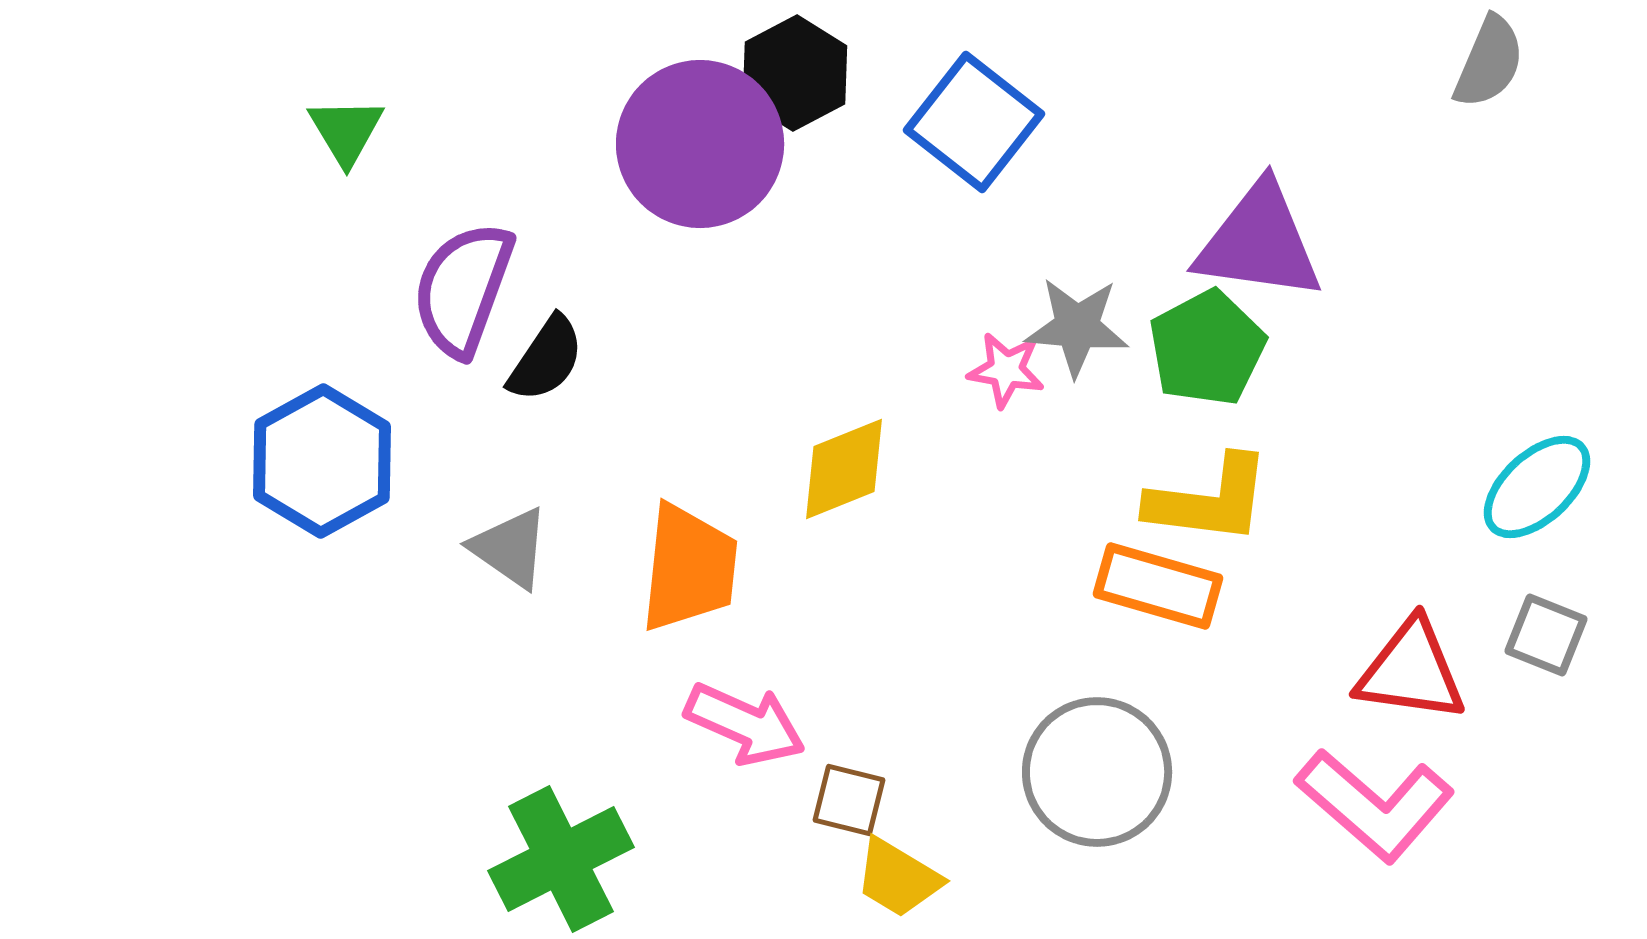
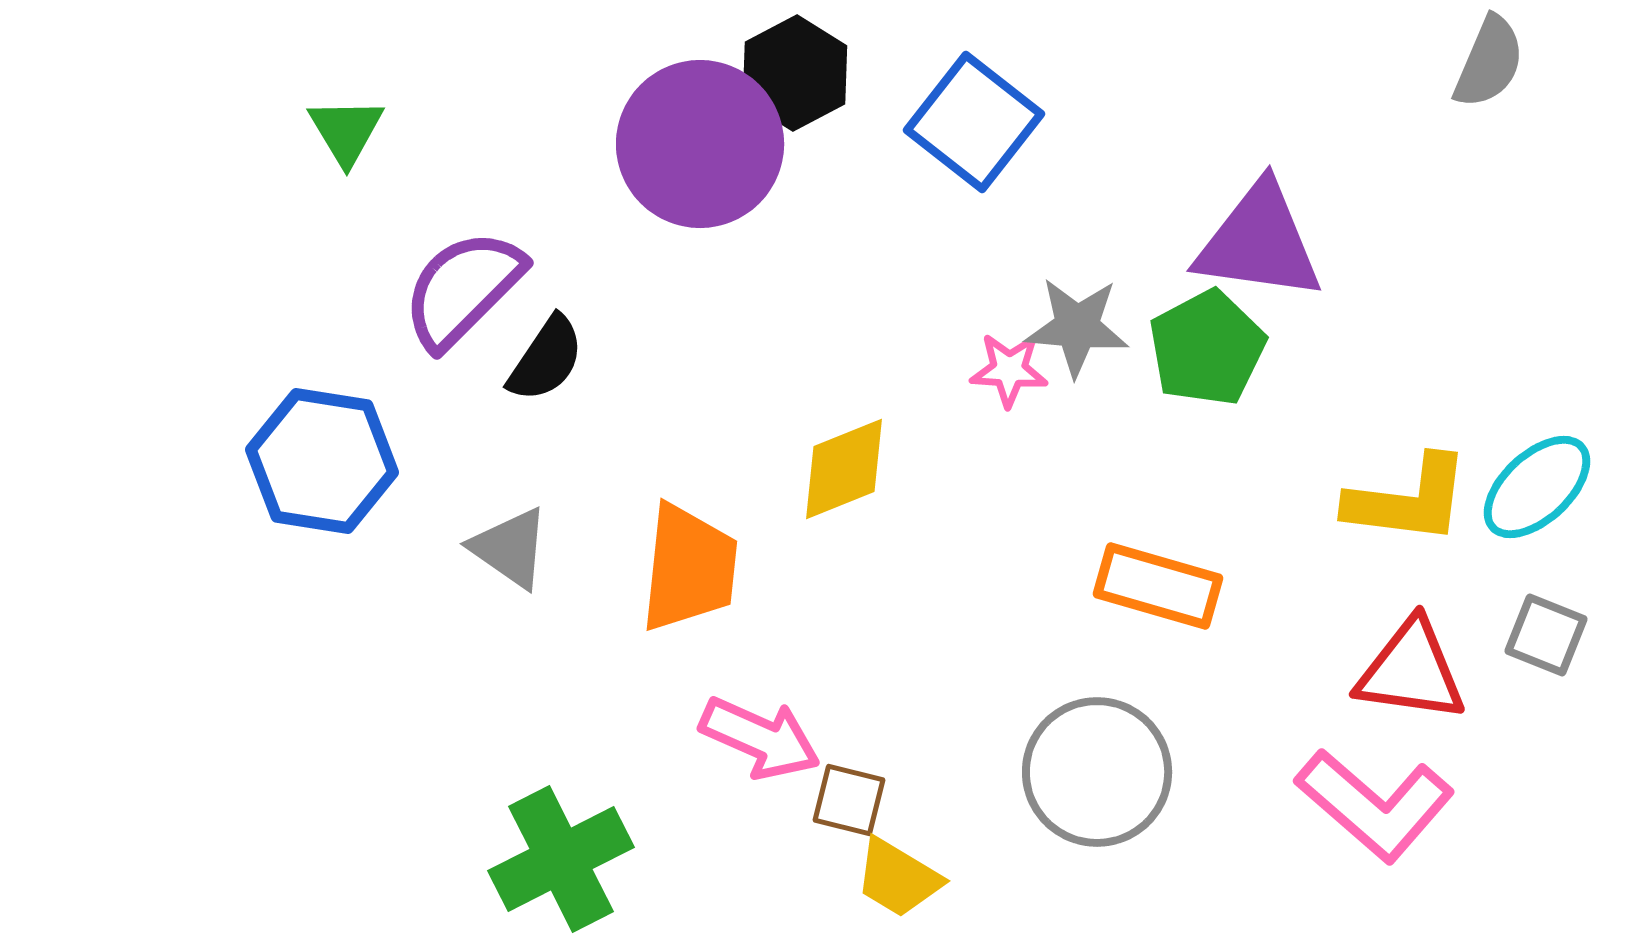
purple semicircle: rotated 25 degrees clockwise
pink star: moved 3 px right; rotated 6 degrees counterclockwise
blue hexagon: rotated 22 degrees counterclockwise
yellow L-shape: moved 199 px right
pink arrow: moved 15 px right, 14 px down
